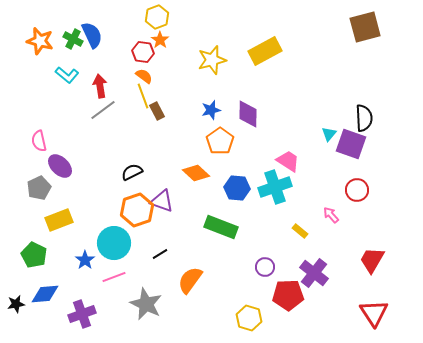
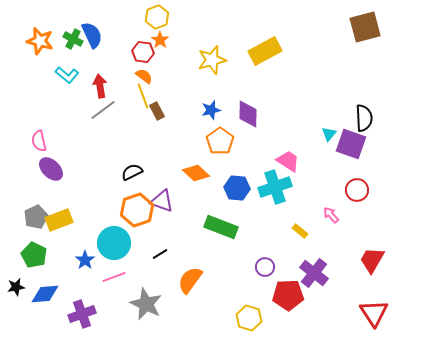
purple ellipse at (60, 166): moved 9 px left, 3 px down
gray pentagon at (39, 188): moved 3 px left, 29 px down
black star at (16, 304): moved 17 px up
